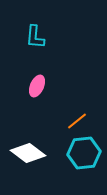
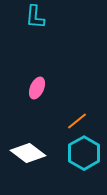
cyan L-shape: moved 20 px up
pink ellipse: moved 2 px down
cyan hexagon: rotated 24 degrees counterclockwise
